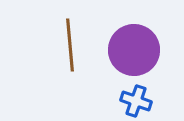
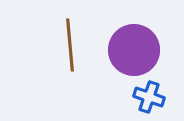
blue cross: moved 13 px right, 4 px up
